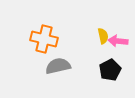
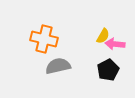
yellow semicircle: rotated 42 degrees clockwise
pink arrow: moved 3 px left, 3 px down
black pentagon: moved 2 px left
